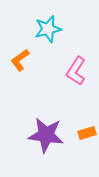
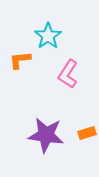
cyan star: moved 7 px down; rotated 20 degrees counterclockwise
orange L-shape: rotated 30 degrees clockwise
pink L-shape: moved 8 px left, 3 px down
